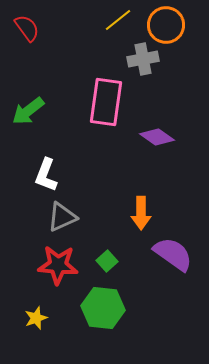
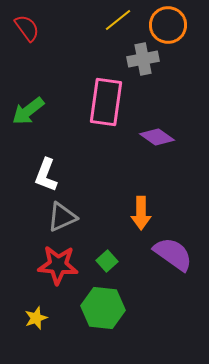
orange circle: moved 2 px right
